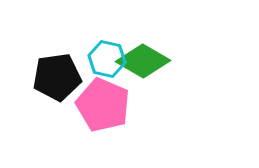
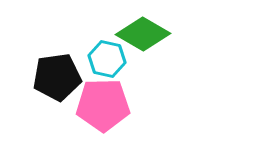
green diamond: moved 27 px up
pink pentagon: rotated 24 degrees counterclockwise
